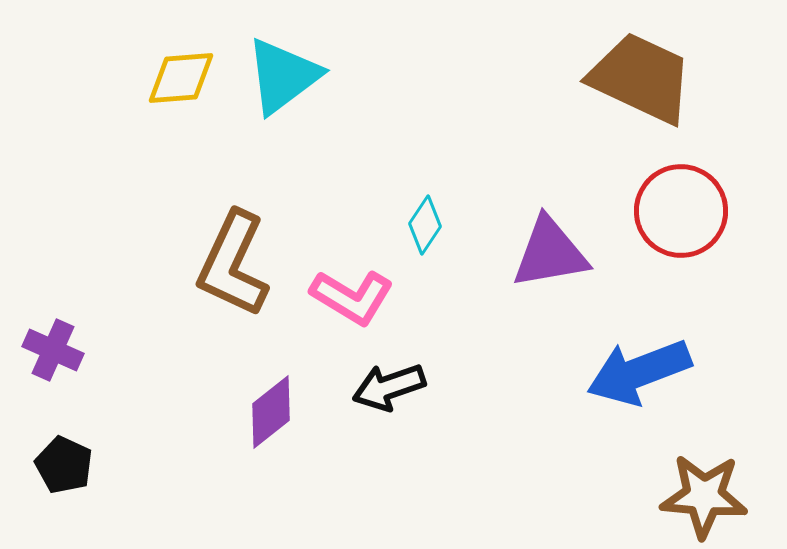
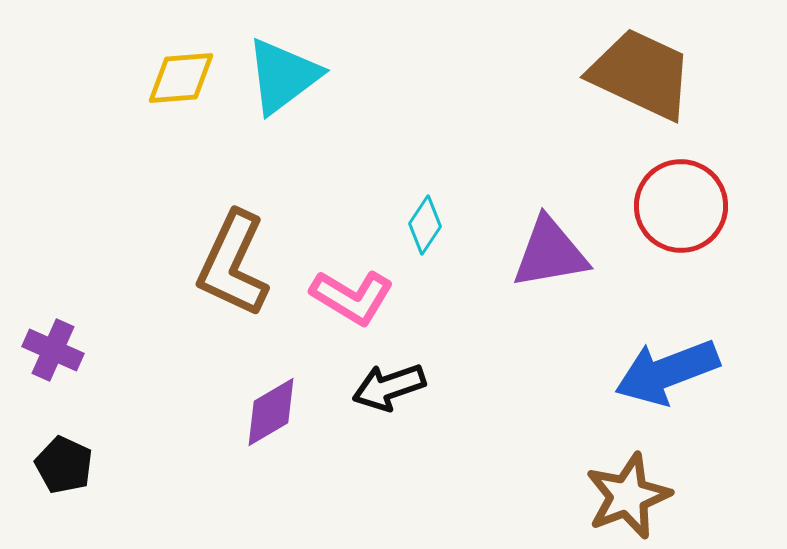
brown trapezoid: moved 4 px up
red circle: moved 5 px up
blue arrow: moved 28 px right
purple diamond: rotated 8 degrees clockwise
brown star: moved 76 px left; rotated 26 degrees counterclockwise
